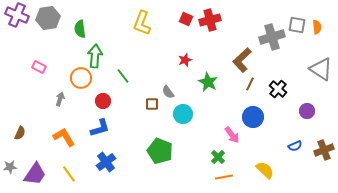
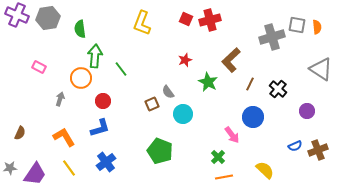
brown L-shape: moved 11 px left
green line: moved 2 px left, 7 px up
brown square: rotated 24 degrees counterclockwise
brown cross: moved 6 px left
gray star: moved 1 px down
yellow line: moved 6 px up
